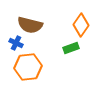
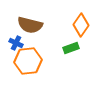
orange hexagon: moved 6 px up
